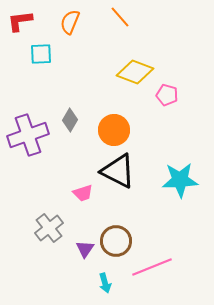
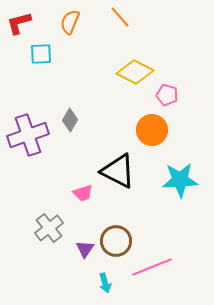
red L-shape: moved 1 px left, 2 px down; rotated 8 degrees counterclockwise
yellow diamond: rotated 6 degrees clockwise
orange circle: moved 38 px right
